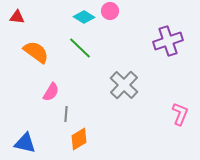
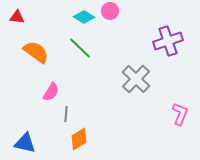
gray cross: moved 12 px right, 6 px up
